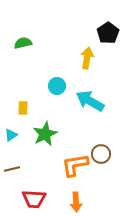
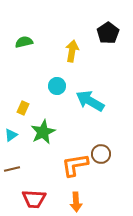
green semicircle: moved 1 px right, 1 px up
yellow arrow: moved 15 px left, 7 px up
yellow rectangle: rotated 24 degrees clockwise
green star: moved 2 px left, 2 px up
